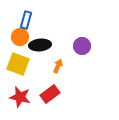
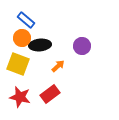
blue rectangle: rotated 66 degrees counterclockwise
orange circle: moved 2 px right, 1 px down
orange arrow: rotated 24 degrees clockwise
